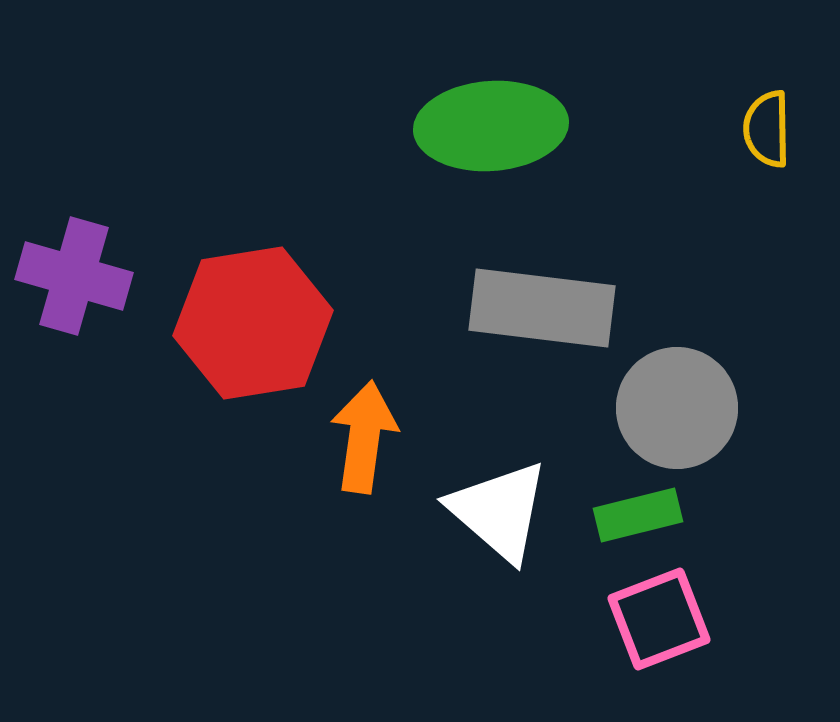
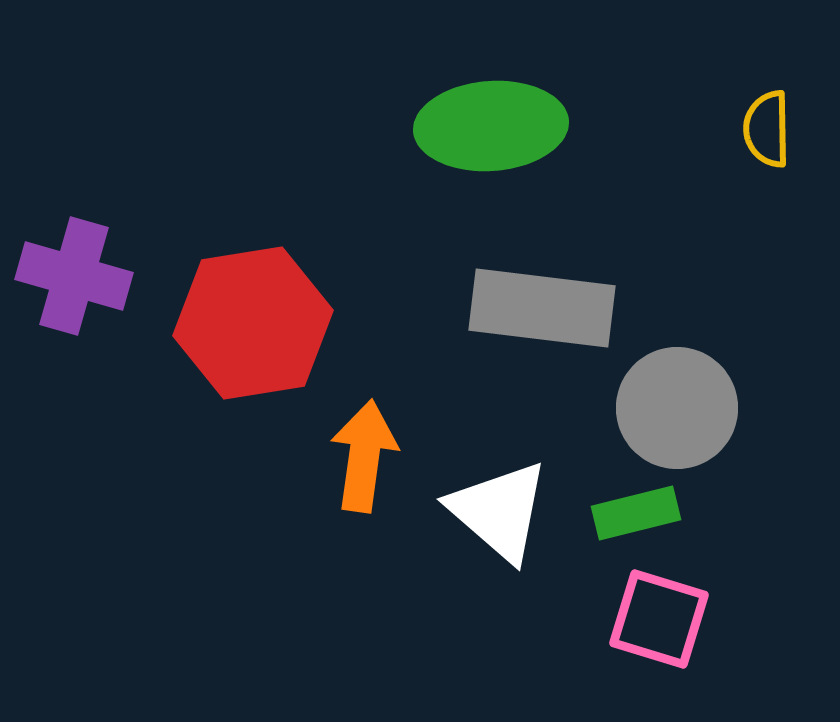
orange arrow: moved 19 px down
green rectangle: moved 2 px left, 2 px up
pink square: rotated 38 degrees clockwise
